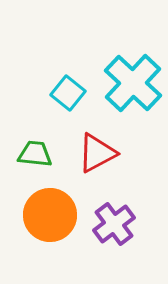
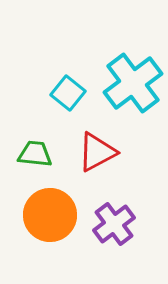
cyan cross: rotated 10 degrees clockwise
red triangle: moved 1 px up
